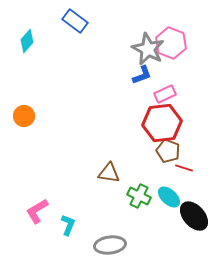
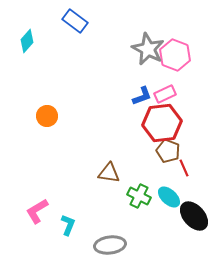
pink hexagon: moved 4 px right, 12 px down
blue L-shape: moved 21 px down
orange circle: moved 23 px right
red line: rotated 48 degrees clockwise
